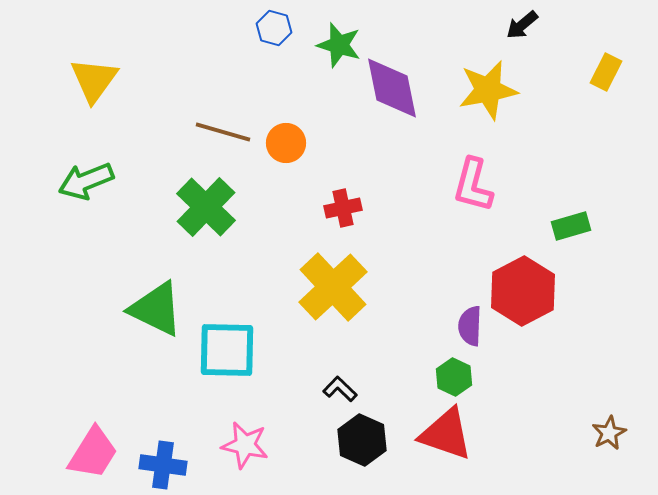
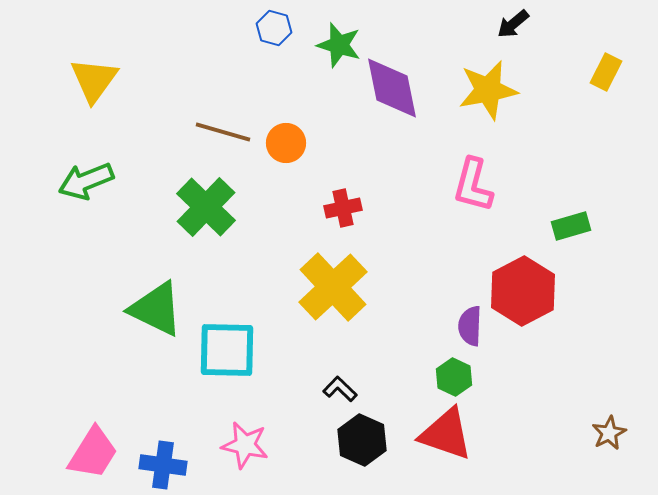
black arrow: moved 9 px left, 1 px up
